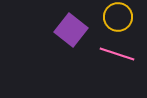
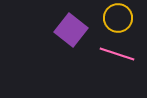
yellow circle: moved 1 px down
